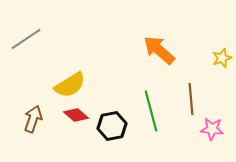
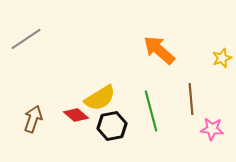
yellow semicircle: moved 30 px right, 13 px down
